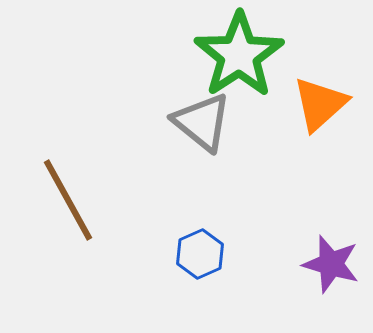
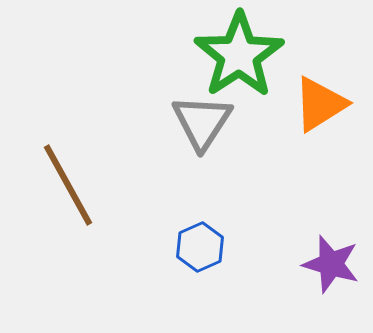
orange triangle: rotated 10 degrees clockwise
gray triangle: rotated 24 degrees clockwise
brown line: moved 15 px up
blue hexagon: moved 7 px up
